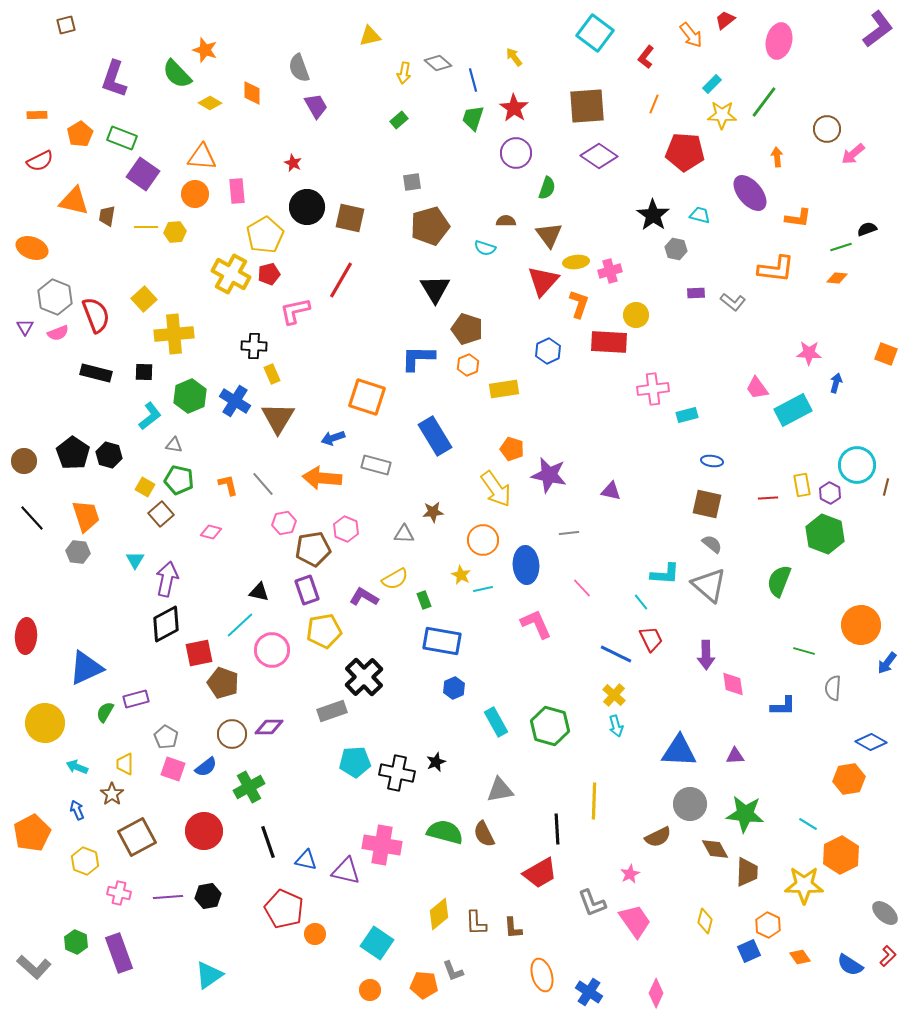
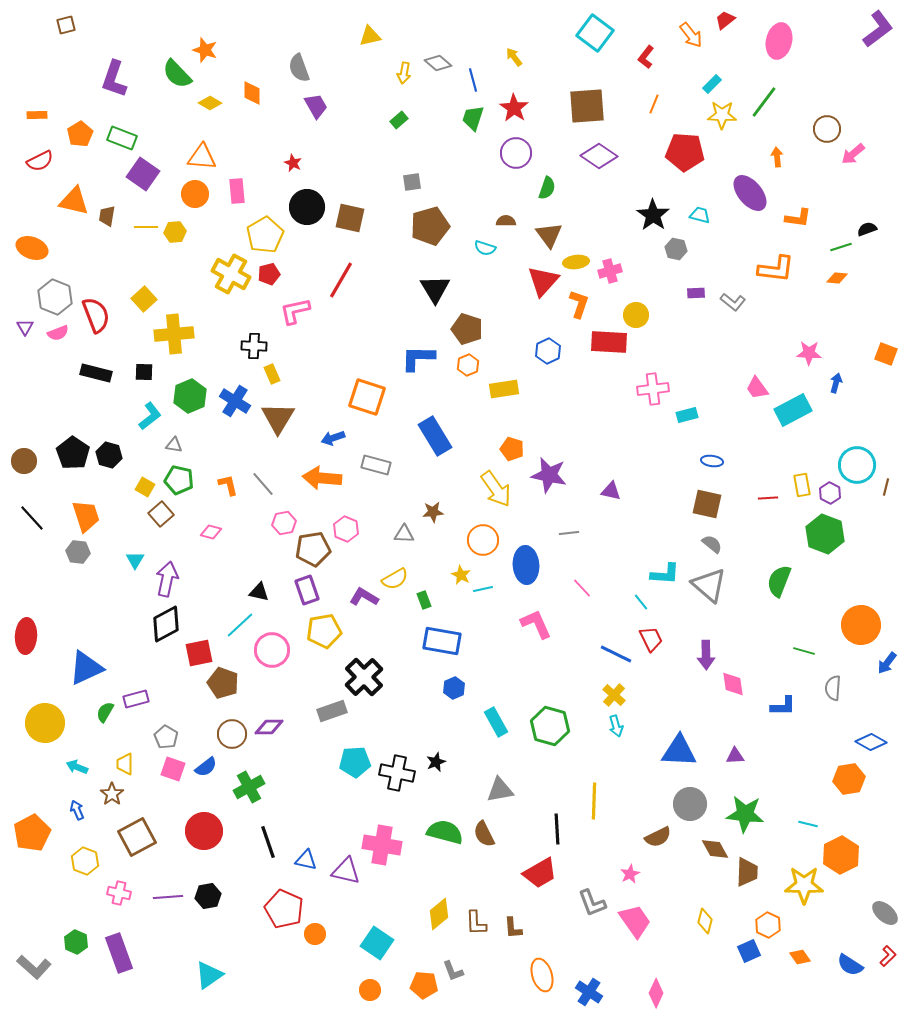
cyan line at (808, 824): rotated 18 degrees counterclockwise
